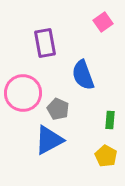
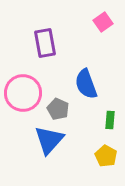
blue semicircle: moved 3 px right, 9 px down
blue triangle: rotated 20 degrees counterclockwise
